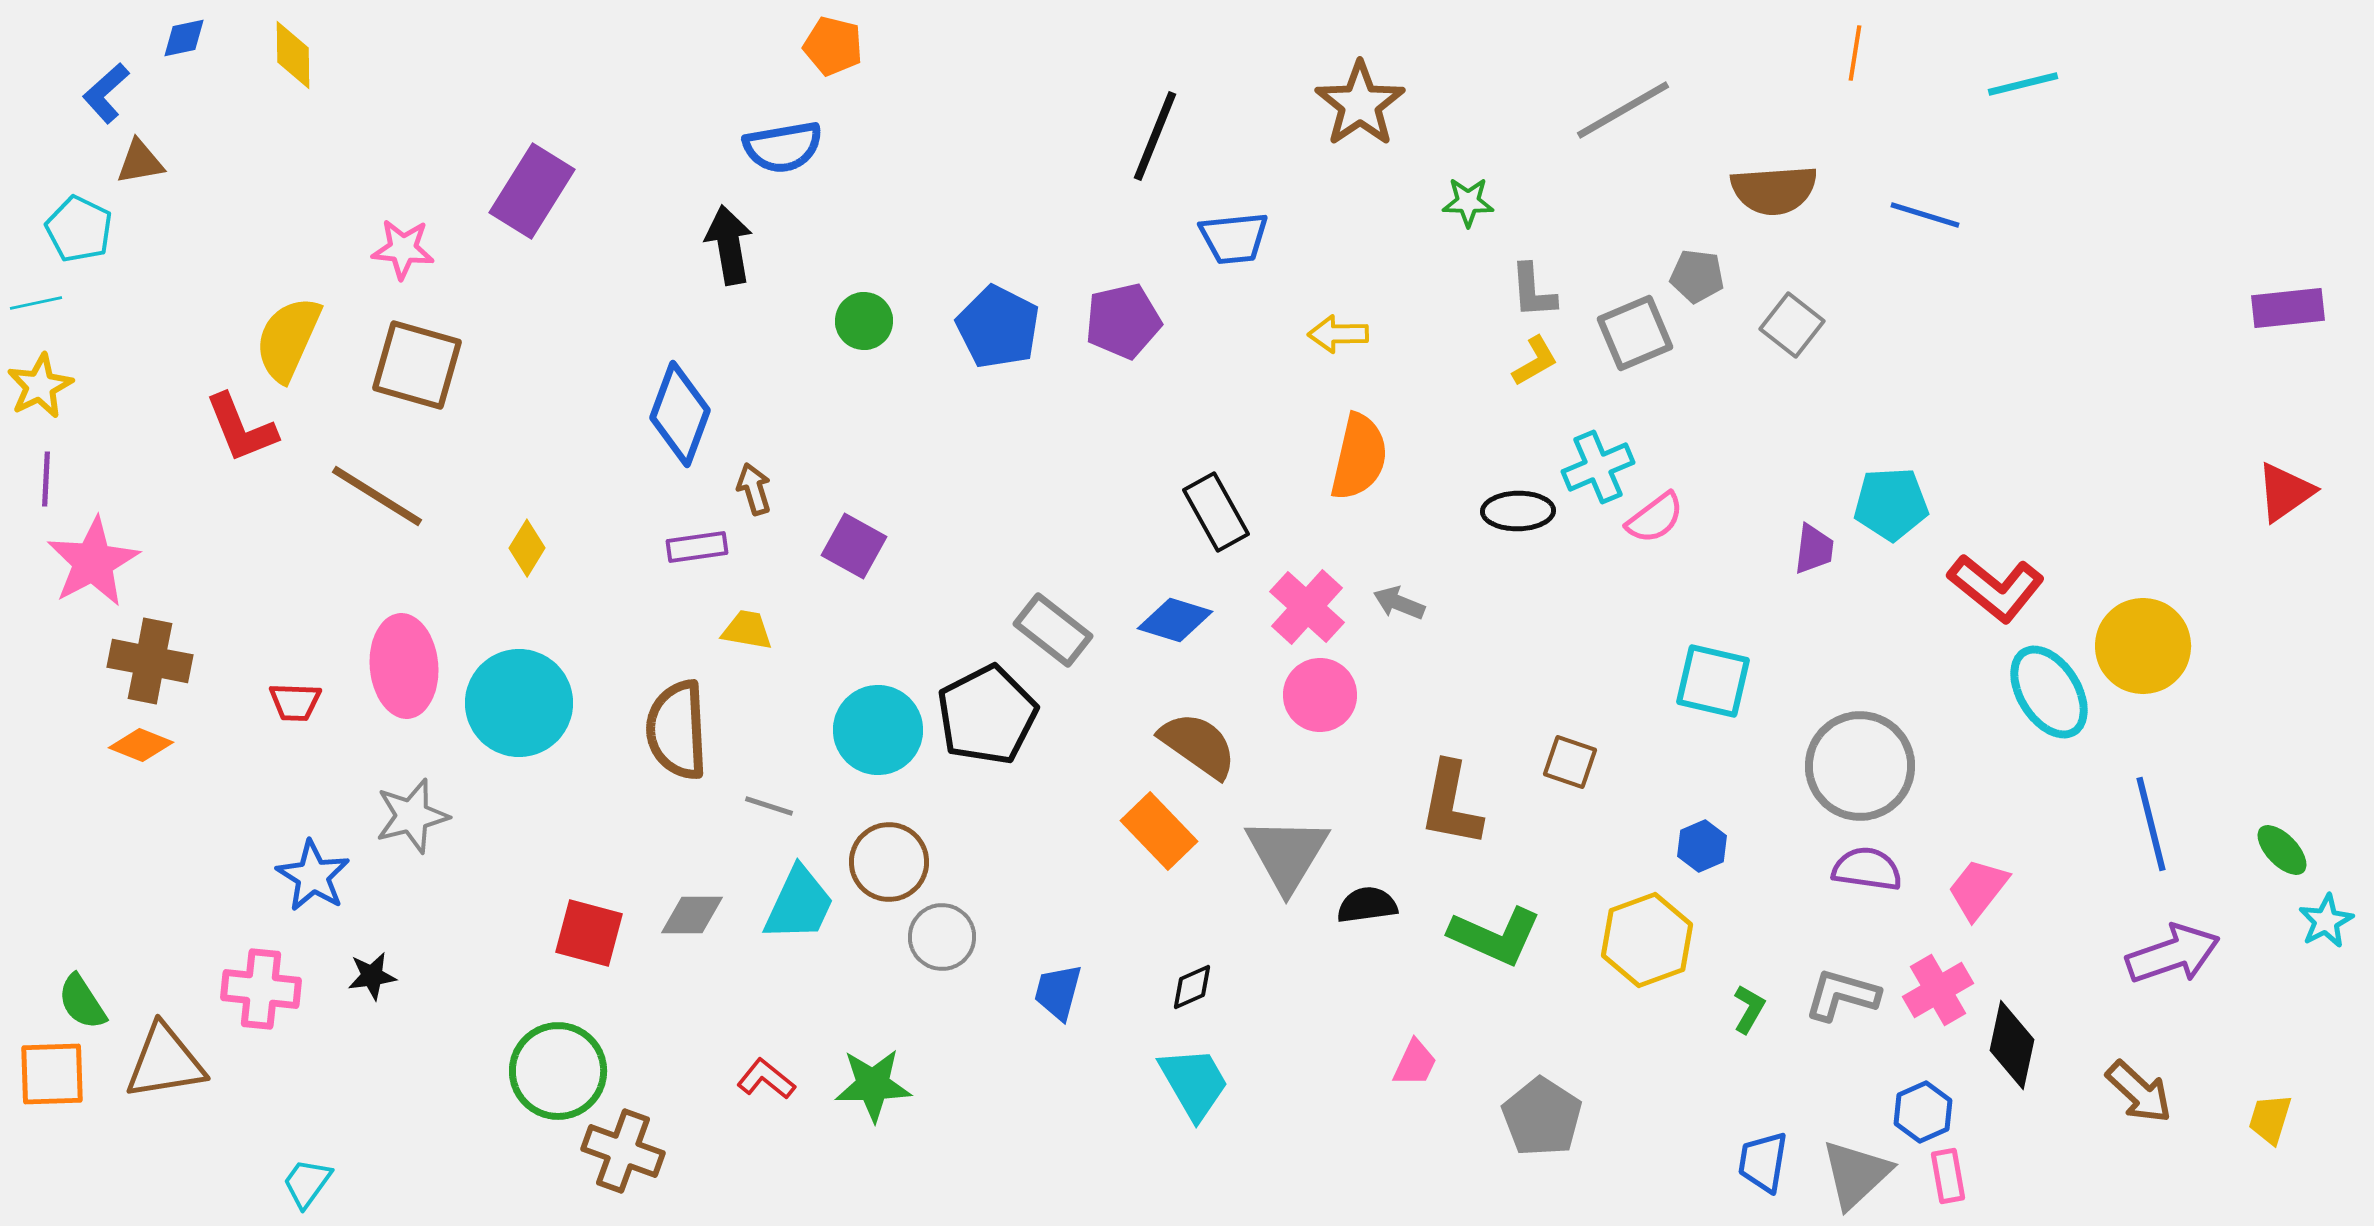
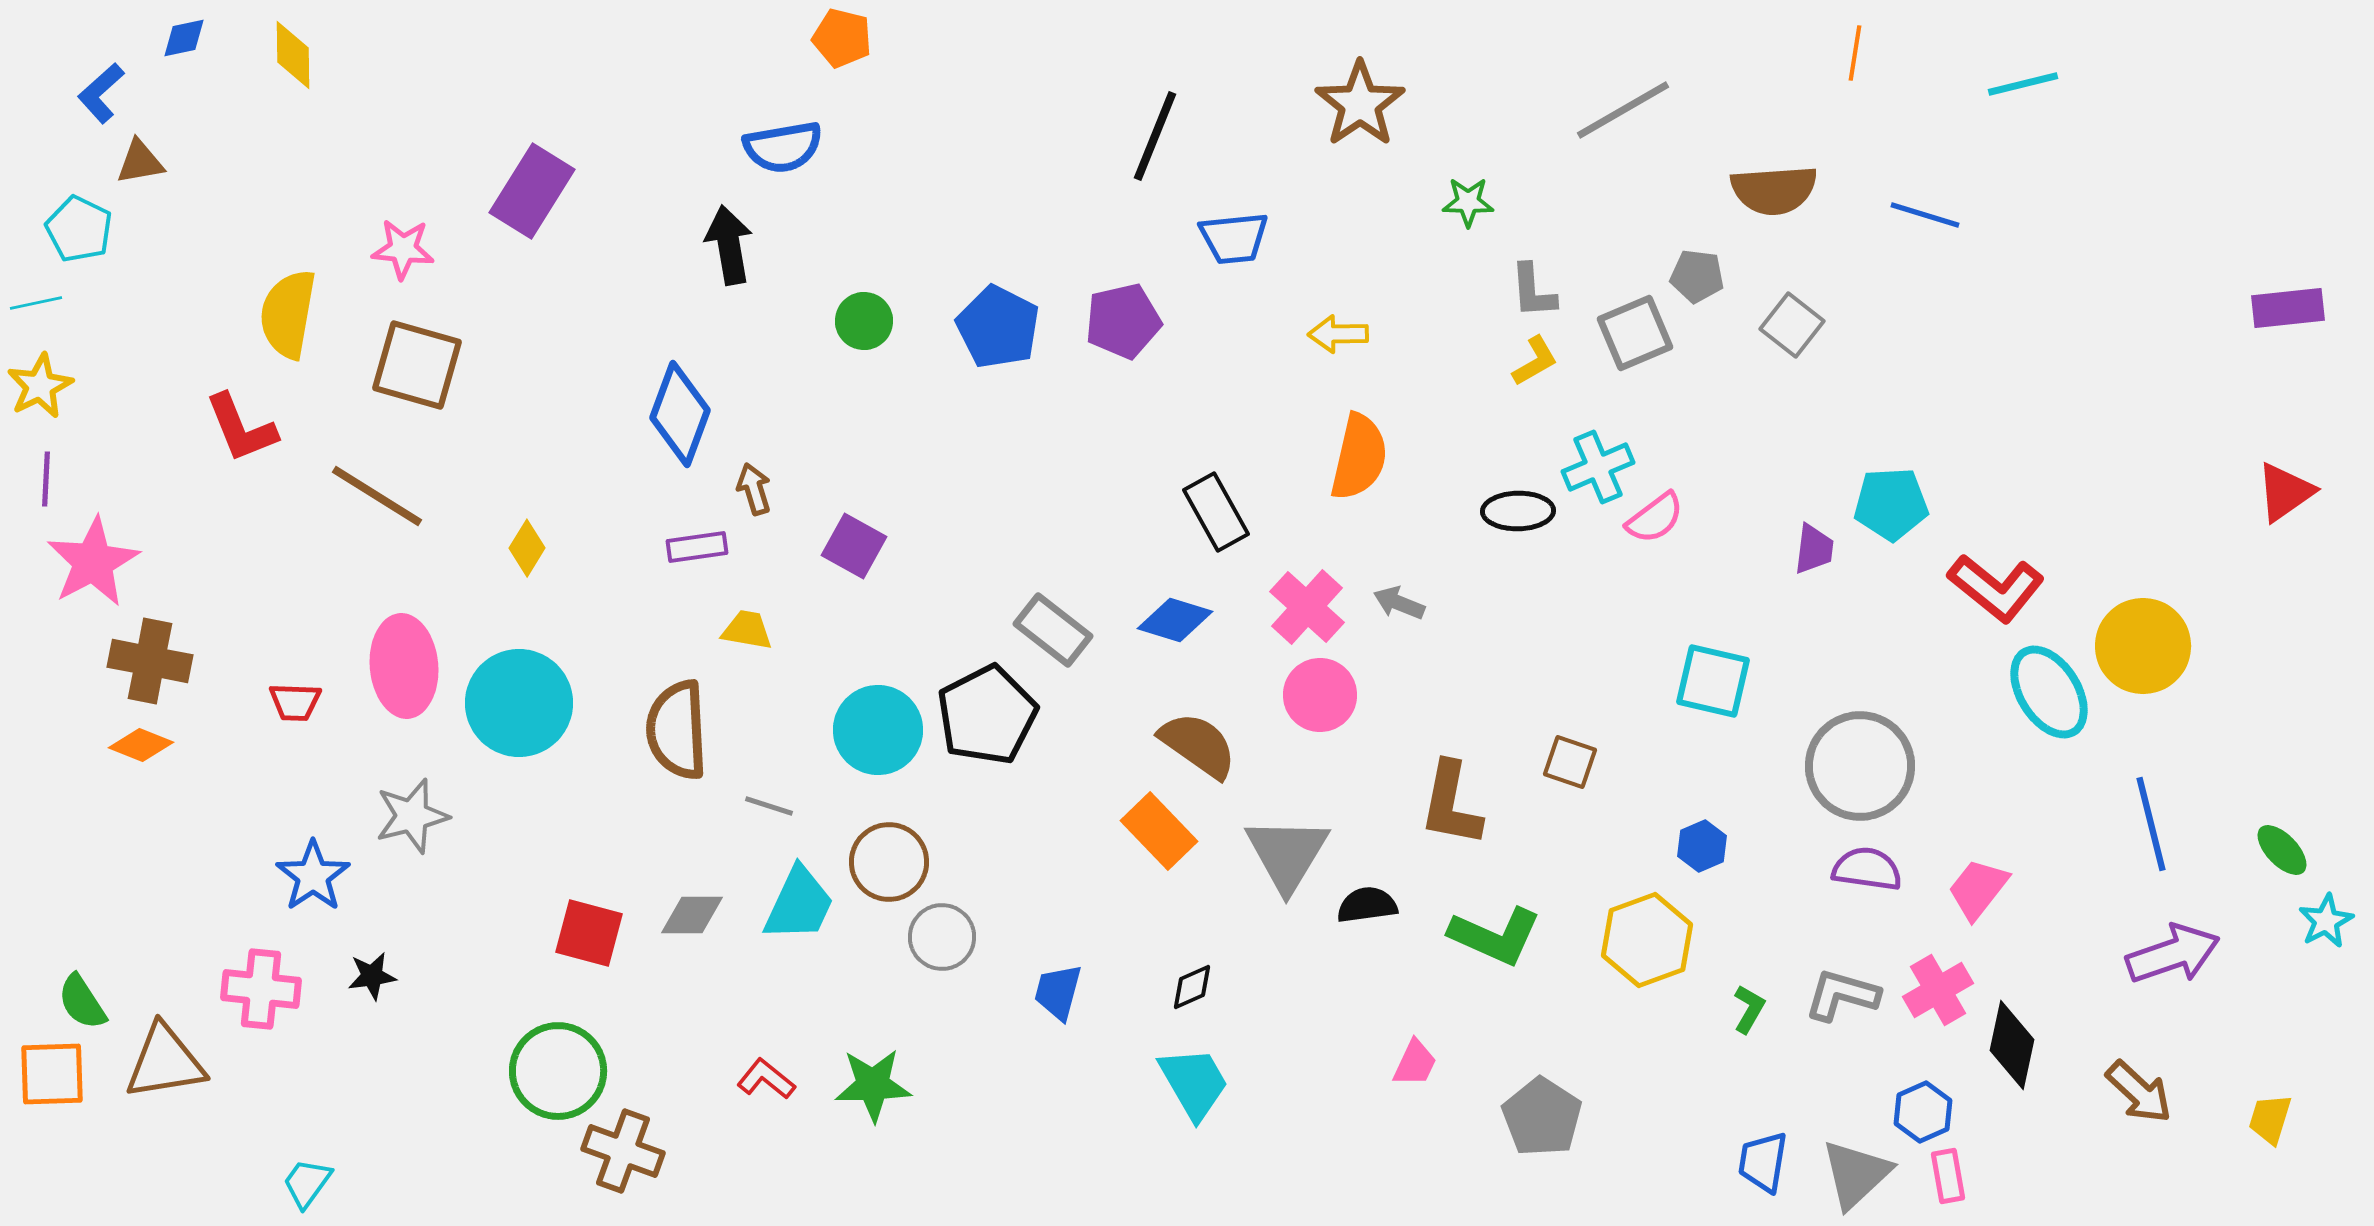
orange pentagon at (833, 46): moved 9 px right, 8 px up
blue L-shape at (106, 93): moved 5 px left
yellow semicircle at (288, 339): moved 25 px up; rotated 14 degrees counterclockwise
blue star at (313, 876): rotated 6 degrees clockwise
